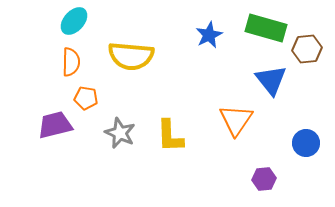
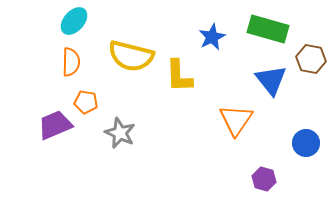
green rectangle: moved 2 px right, 1 px down
blue star: moved 3 px right, 2 px down
brown hexagon: moved 4 px right, 10 px down; rotated 16 degrees clockwise
yellow semicircle: rotated 9 degrees clockwise
orange pentagon: moved 4 px down
purple trapezoid: rotated 9 degrees counterclockwise
yellow L-shape: moved 9 px right, 60 px up
purple hexagon: rotated 20 degrees clockwise
